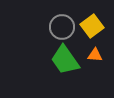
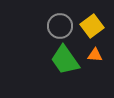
gray circle: moved 2 px left, 1 px up
